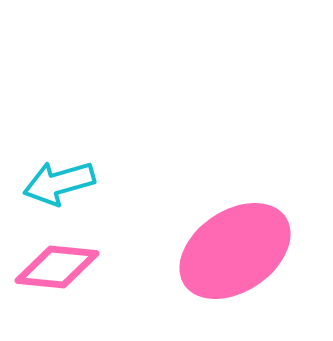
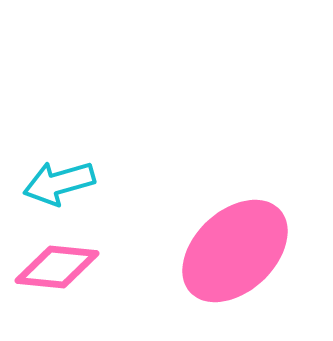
pink ellipse: rotated 9 degrees counterclockwise
